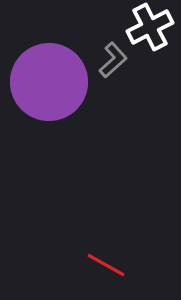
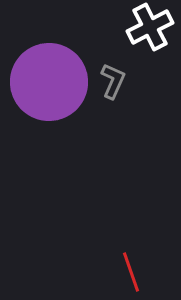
gray L-shape: moved 21 px down; rotated 24 degrees counterclockwise
red line: moved 25 px right, 7 px down; rotated 42 degrees clockwise
